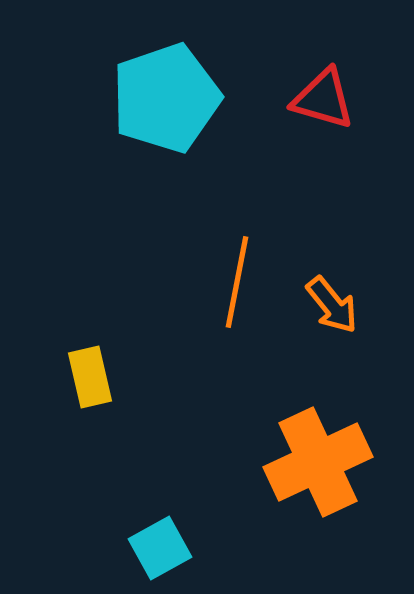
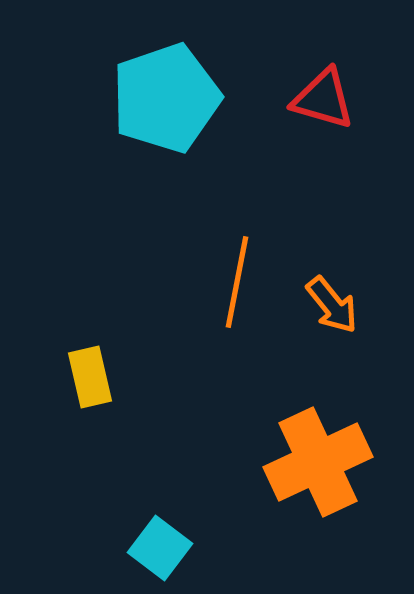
cyan square: rotated 24 degrees counterclockwise
